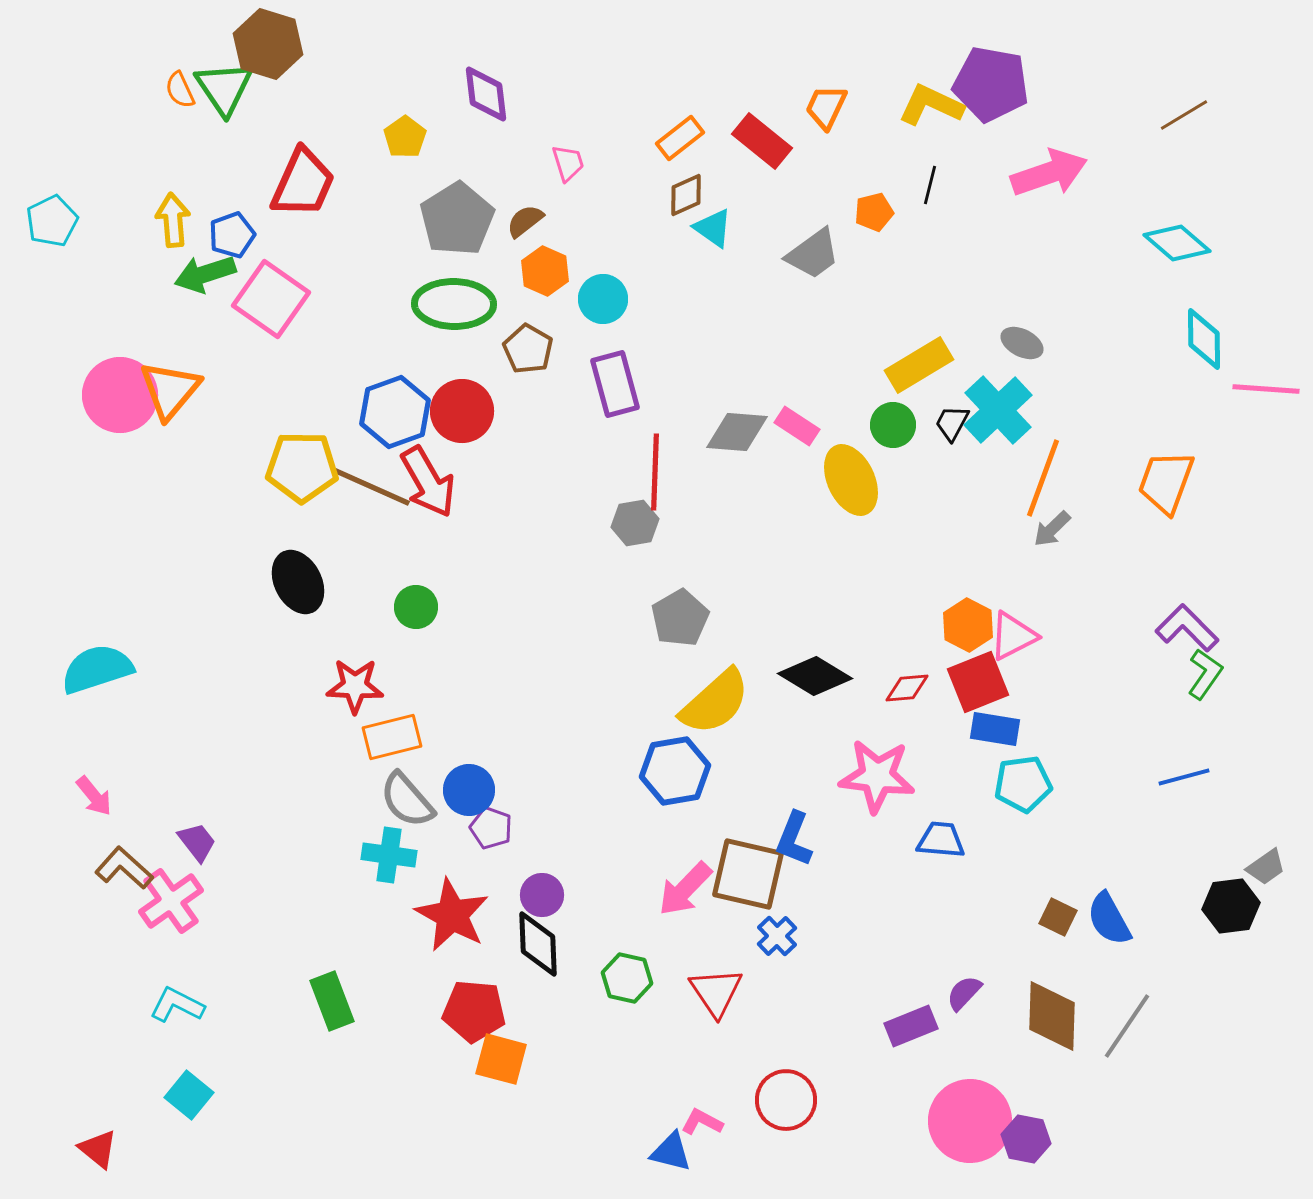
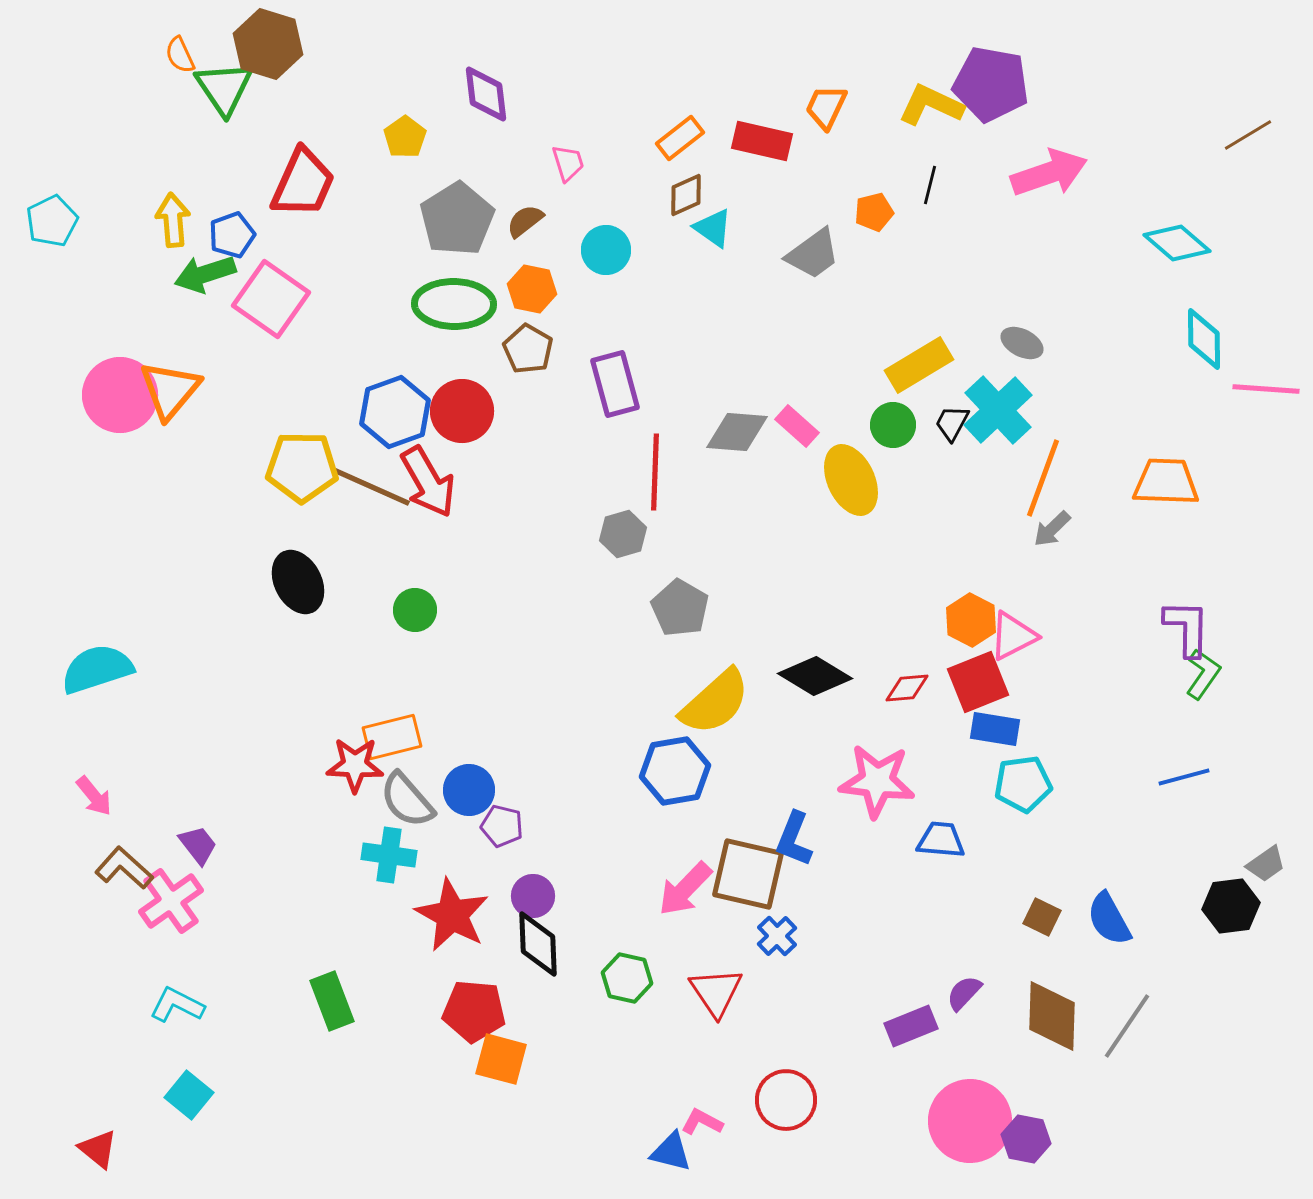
orange semicircle at (180, 90): moved 35 px up
brown line at (1184, 115): moved 64 px right, 20 px down
red rectangle at (762, 141): rotated 26 degrees counterclockwise
orange hexagon at (545, 271): moved 13 px left, 18 px down; rotated 12 degrees counterclockwise
cyan circle at (603, 299): moved 3 px right, 49 px up
pink rectangle at (797, 426): rotated 9 degrees clockwise
orange trapezoid at (1166, 482): rotated 72 degrees clockwise
gray hexagon at (635, 523): moved 12 px left, 11 px down; rotated 6 degrees counterclockwise
green circle at (416, 607): moved 1 px left, 3 px down
gray pentagon at (680, 618): moved 10 px up; rotated 12 degrees counterclockwise
orange hexagon at (968, 625): moved 3 px right, 5 px up
purple L-shape at (1187, 628): rotated 46 degrees clockwise
green L-shape at (1205, 674): moved 2 px left
red star at (355, 686): moved 79 px down
pink star at (877, 776): moved 5 px down
purple pentagon at (491, 828): moved 11 px right, 2 px up; rotated 6 degrees counterclockwise
purple trapezoid at (197, 842): moved 1 px right, 3 px down
gray trapezoid at (1266, 867): moved 3 px up
purple circle at (542, 895): moved 9 px left, 1 px down
brown square at (1058, 917): moved 16 px left
